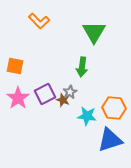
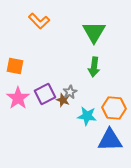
green arrow: moved 12 px right
blue triangle: rotated 16 degrees clockwise
